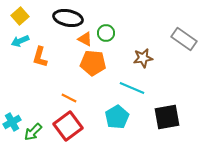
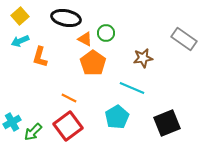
black ellipse: moved 2 px left
orange pentagon: rotated 30 degrees clockwise
black square: moved 6 px down; rotated 12 degrees counterclockwise
